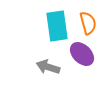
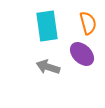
cyan rectangle: moved 10 px left
